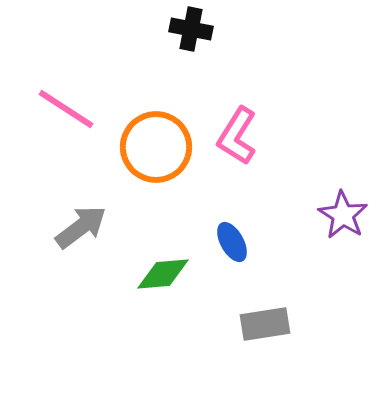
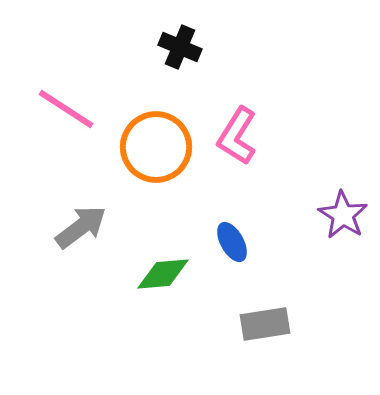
black cross: moved 11 px left, 18 px down; rotated 12 degrees clockwise
